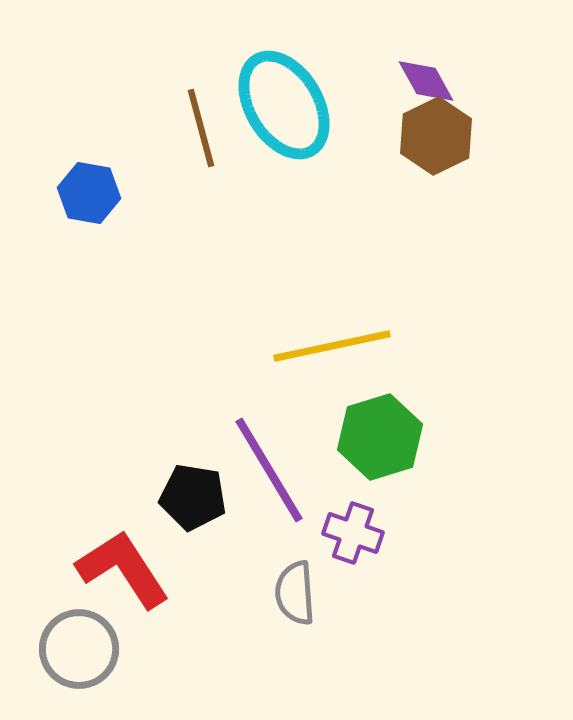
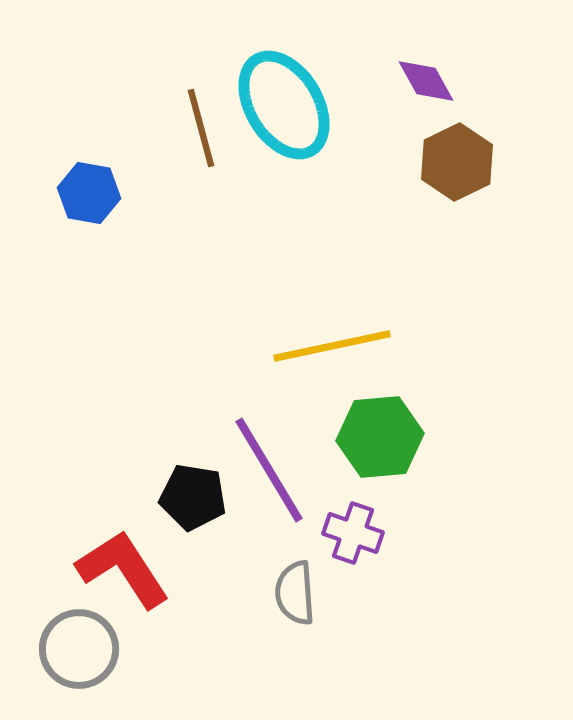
brown hexagon: moved 21 px right, 26 px down
green hexagon: rotated 12 degrees clockwise
